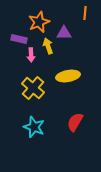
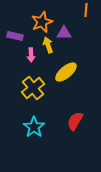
orange line: moved 1 px right, 3 px up
orange star: moved 3 px right
purple rectangle: moved 4 px left, 3 px up
yellow arrow: moved 1 px up
yellow ellipse: moved 2 px left, 4 px up; rotated 30 degrees counterclockwise
yellow cross: rotated 10 degrees clockwise
red semicircle: moved 1 px up
cyan star: rotated 15 degrees clockwise
